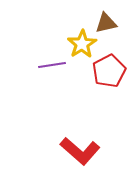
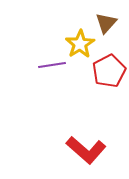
brown triangle: rotated 35 degrees counterclockwise
yellow star: moved 2 px left
red L-shape: moved 6 px right, 1 px up
